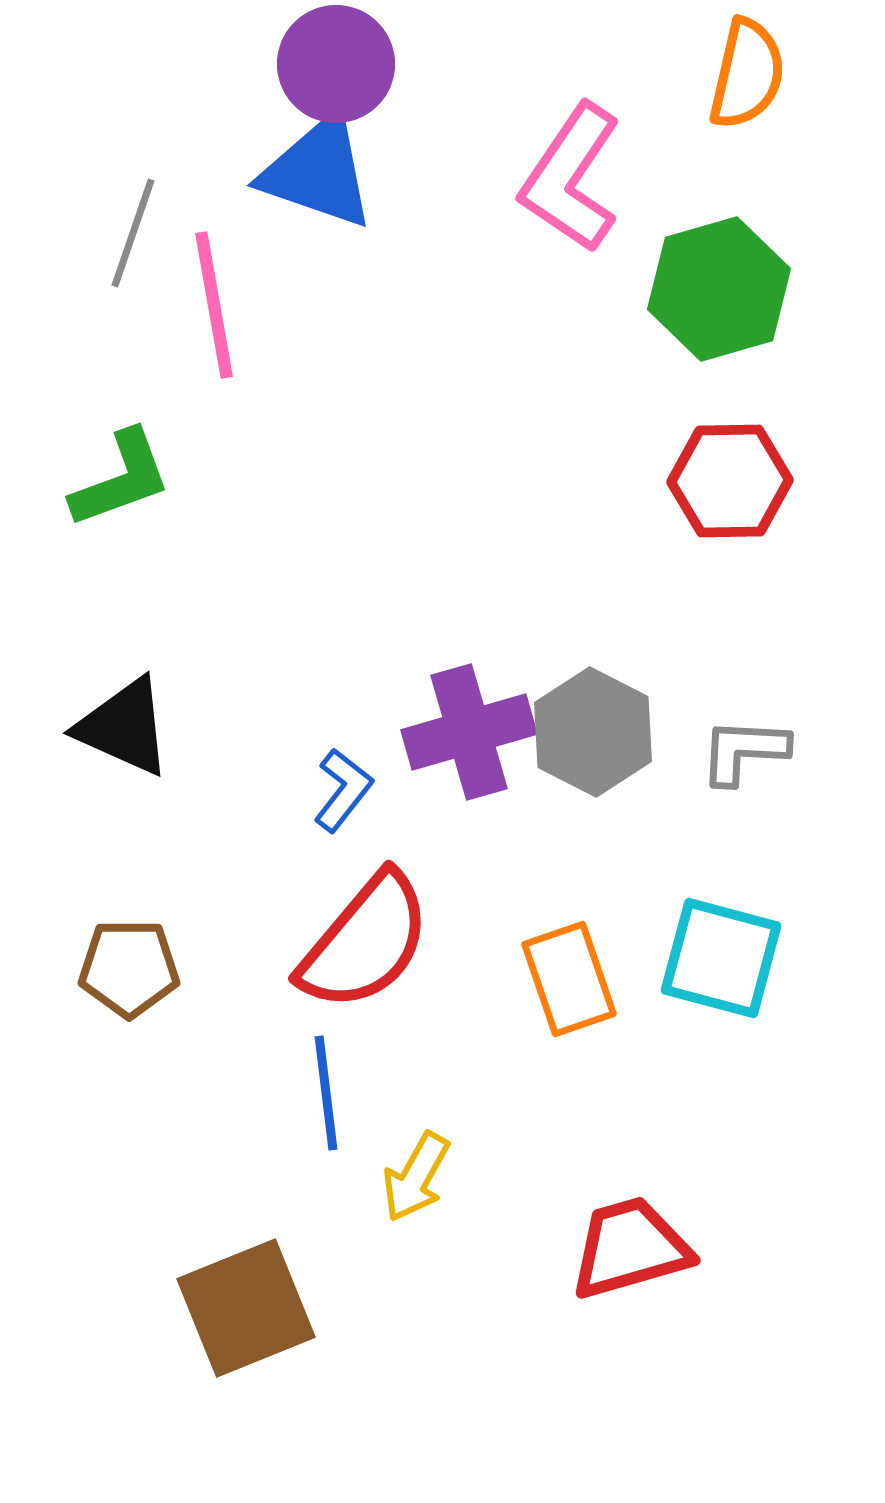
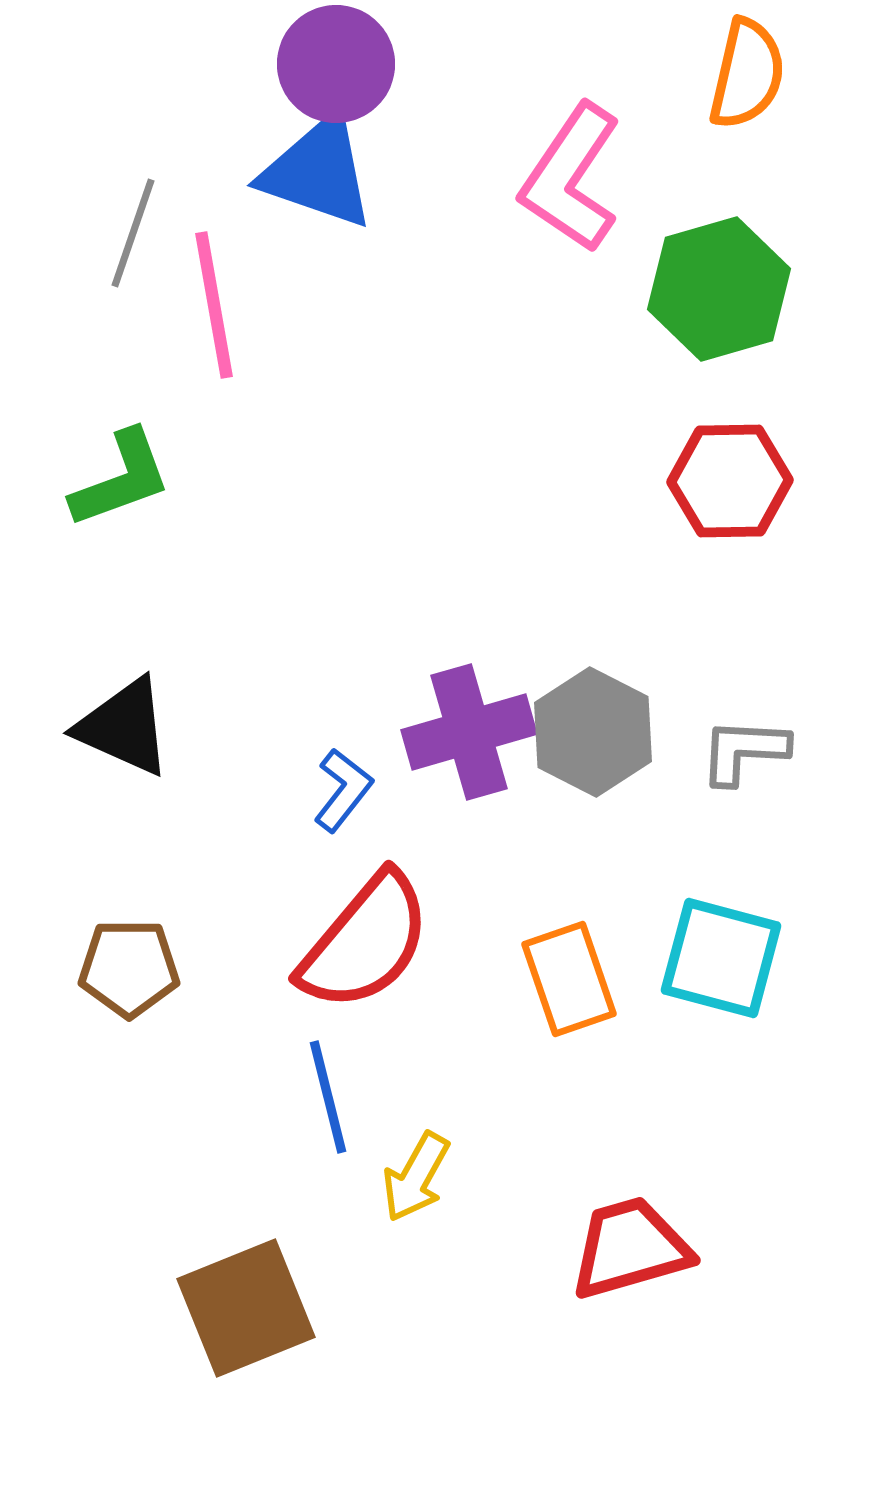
blue line: moved 2 px right, 4 px down; rotated 7 degrees counterclockwise
